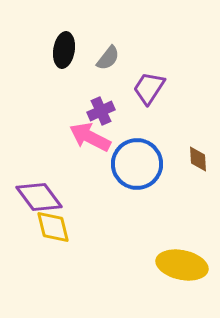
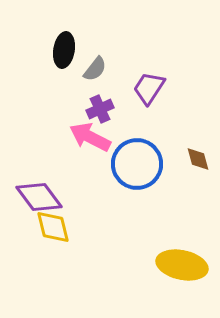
gray semicircle: moved 13 px left, 11 px down
purple cross: moved 1 px left, 2 px up
brown diamond: rotated 12 degrees counterclockwise
